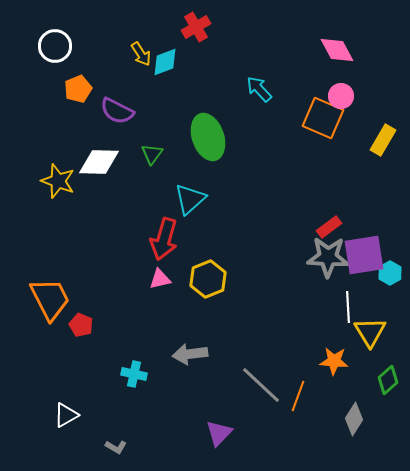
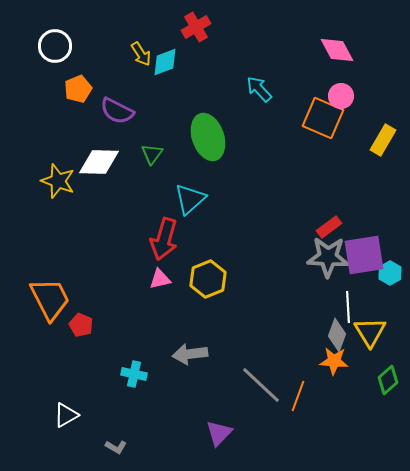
gray diamond: moved 17 px left, 84 px up; rotated 12 degrees counterclockwise
